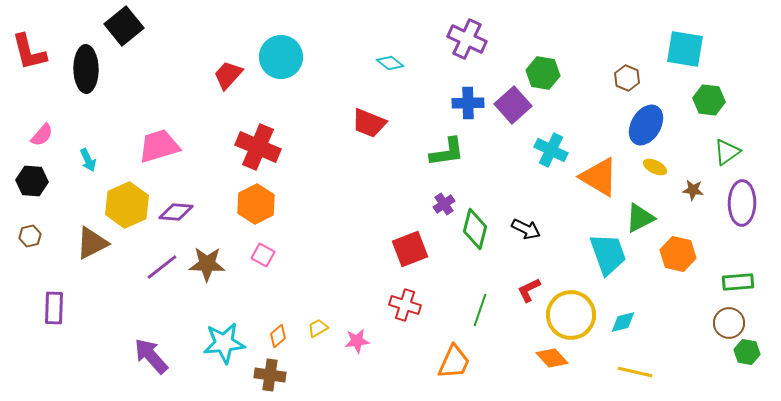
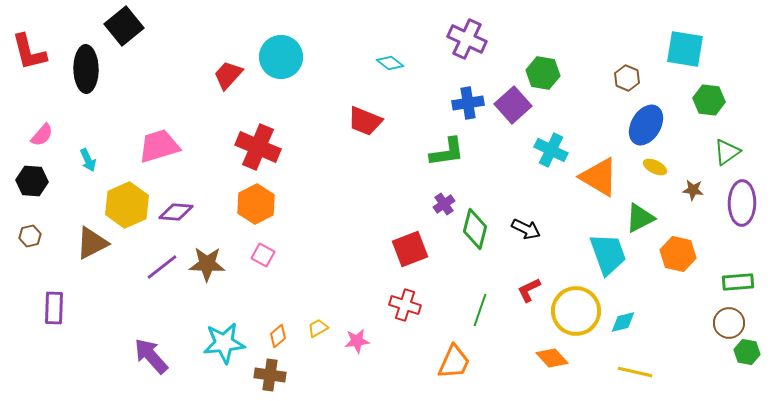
blue cross at (468, 103): rotated 8 degrees counterclockwise
red trapezoid at (369, 123): moved 4 px left, 2 px up
yellow circle at (571, 315): moved 5 px right, 4 px up
